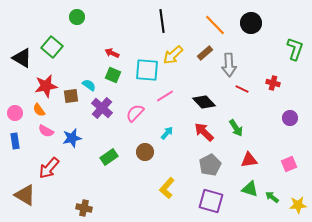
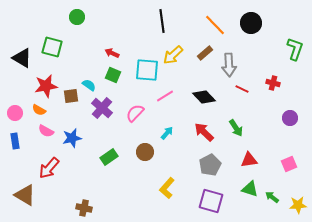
green square at (52, 47): rotated 25 degrees counterclockwise
black diamond at (204, 102): moved 5 px up
orange semicircle at (39, 110): rotated 24 degrees counterclockwise
